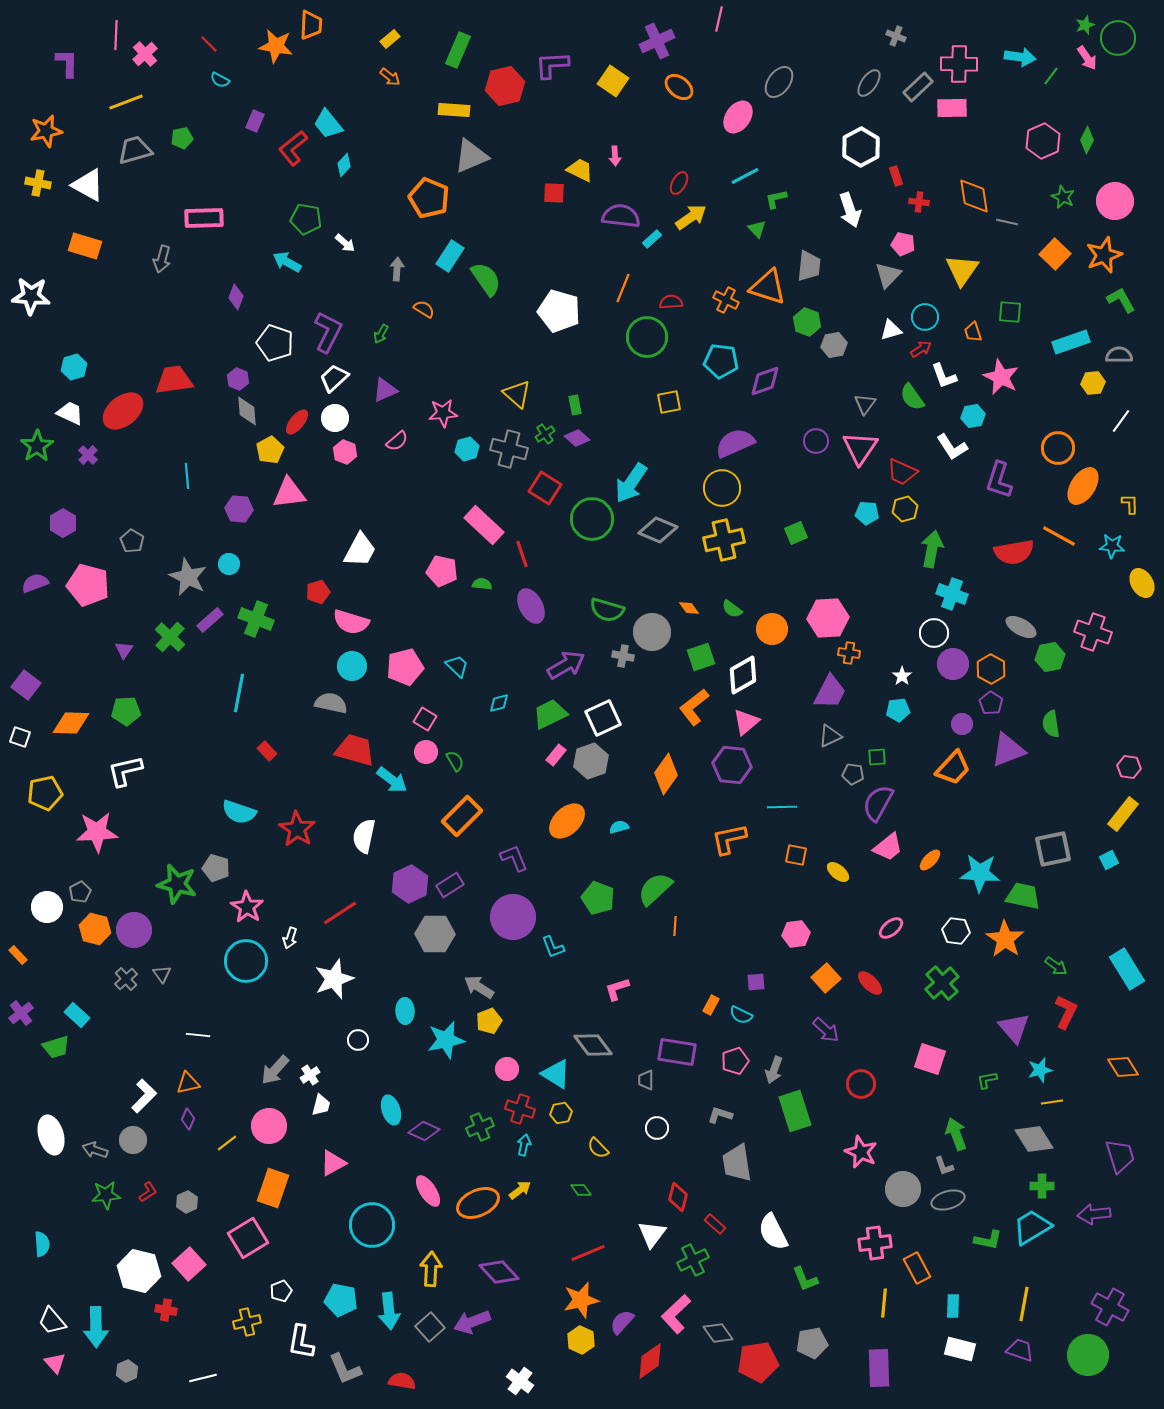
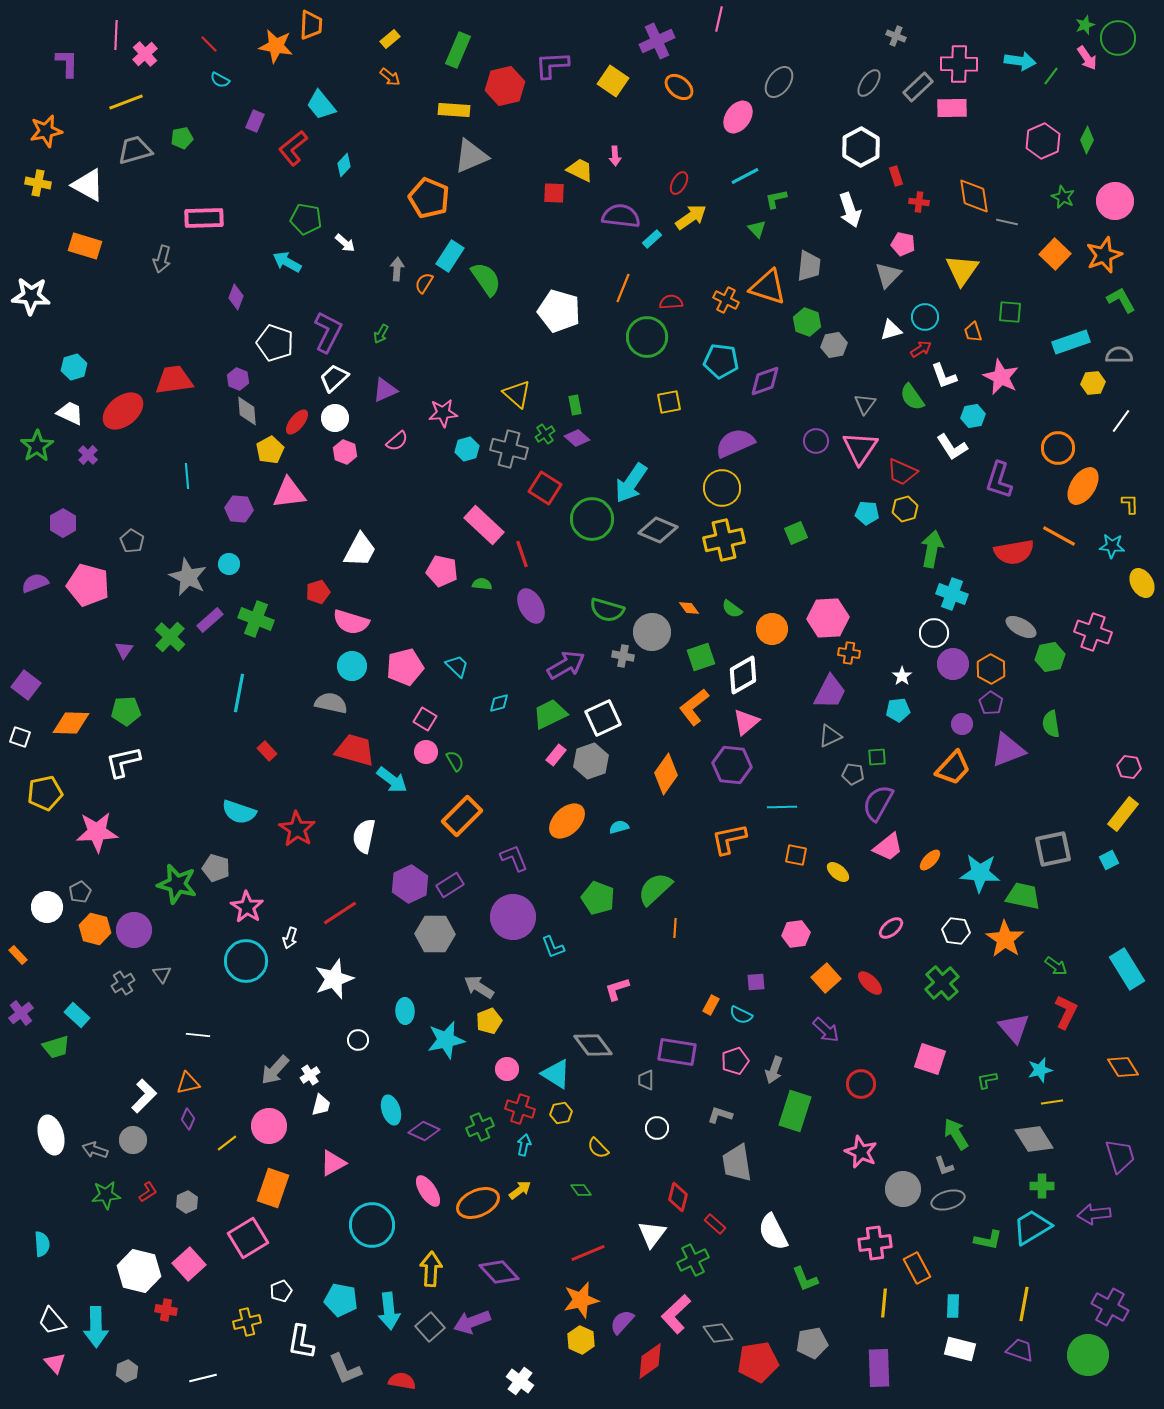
cyan arrow at (1020, 57): moved 4 px down
cyan trapezoid at (328, 124): moved 7 px left, 19 px up
orange semicircle at (424, 309): moved 26 px up; rotated 90 degrees counterclockwise
white L-shape at (125, 771): moved 2 px left, 9 px up
orange line at (675, 926): moved 2 px down
gray cross at (126, 979): moved 3 px left, 4 px down; rotated 10 degrees clockwise
green rectangle at (795, 1111): rotated 36 degrees clockwise
green arrow at (956, 1134): rotated 12 degrees counterclockwise
